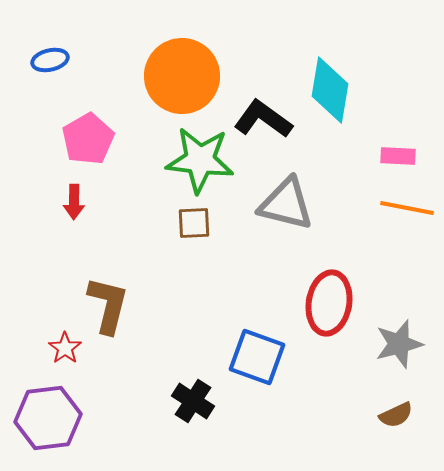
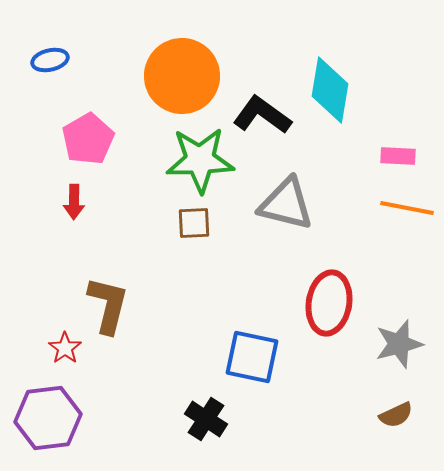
black L-shape: moved 1 px left, 4 px up
green star: rotated 8 degrees counterclockwise
blue square: moved 5 px left; rotated 8 degrees counterclockwise
black cross: moved 13 px right, 18 px down
